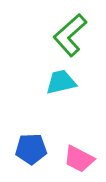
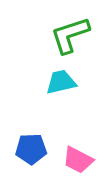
green L-shape: rotated 24 degrees clockwise
pink trapezoid: moved 1 px left, 1 px down
